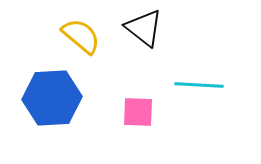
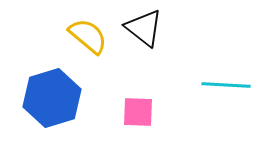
yellow semicircle: moved 7 px right
cyan line: moved 27 px right
blue hexagon: rotated 14 degrees counterclockwise
